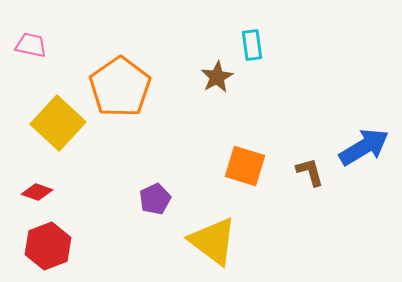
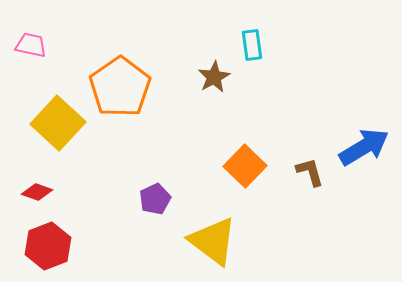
brown star: moved 3 px left
orange square: rotated 27 degrees clockwise
